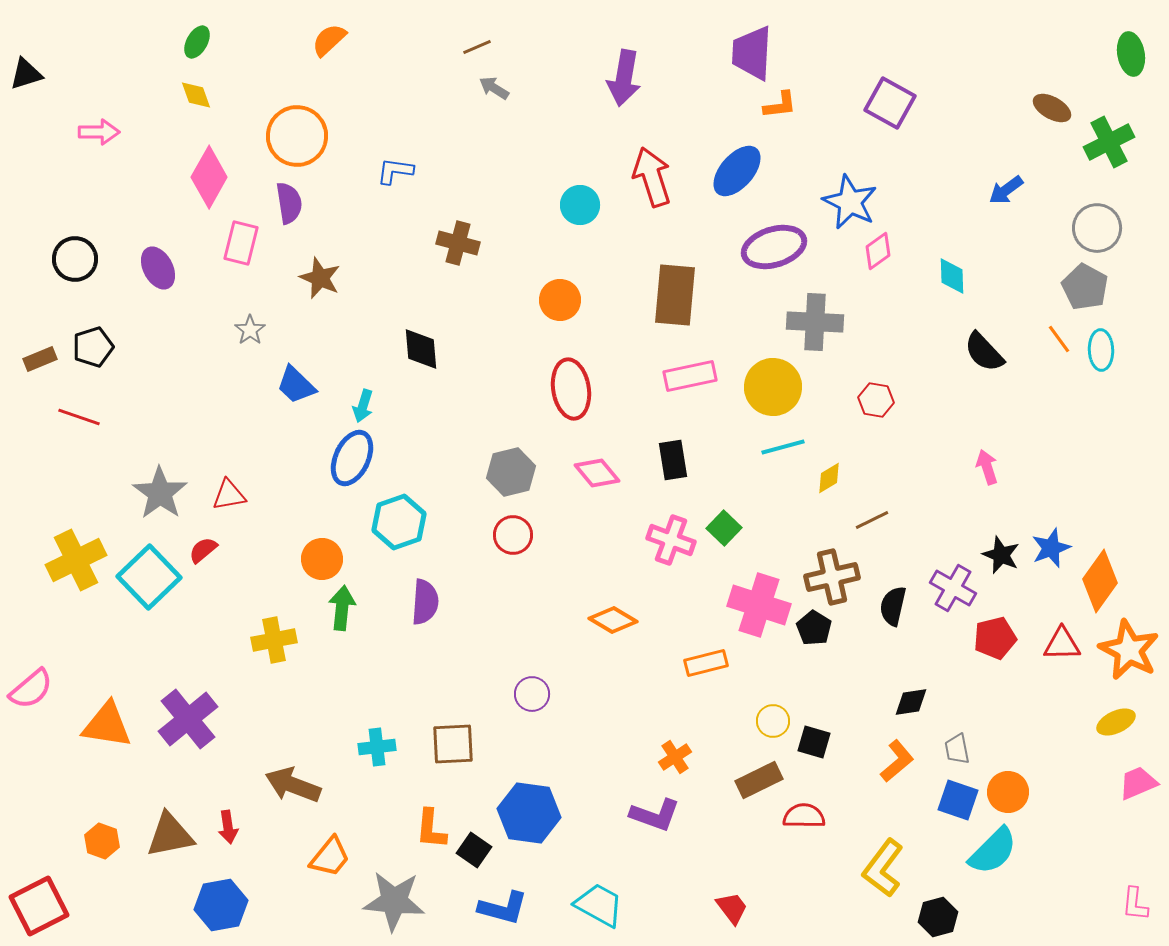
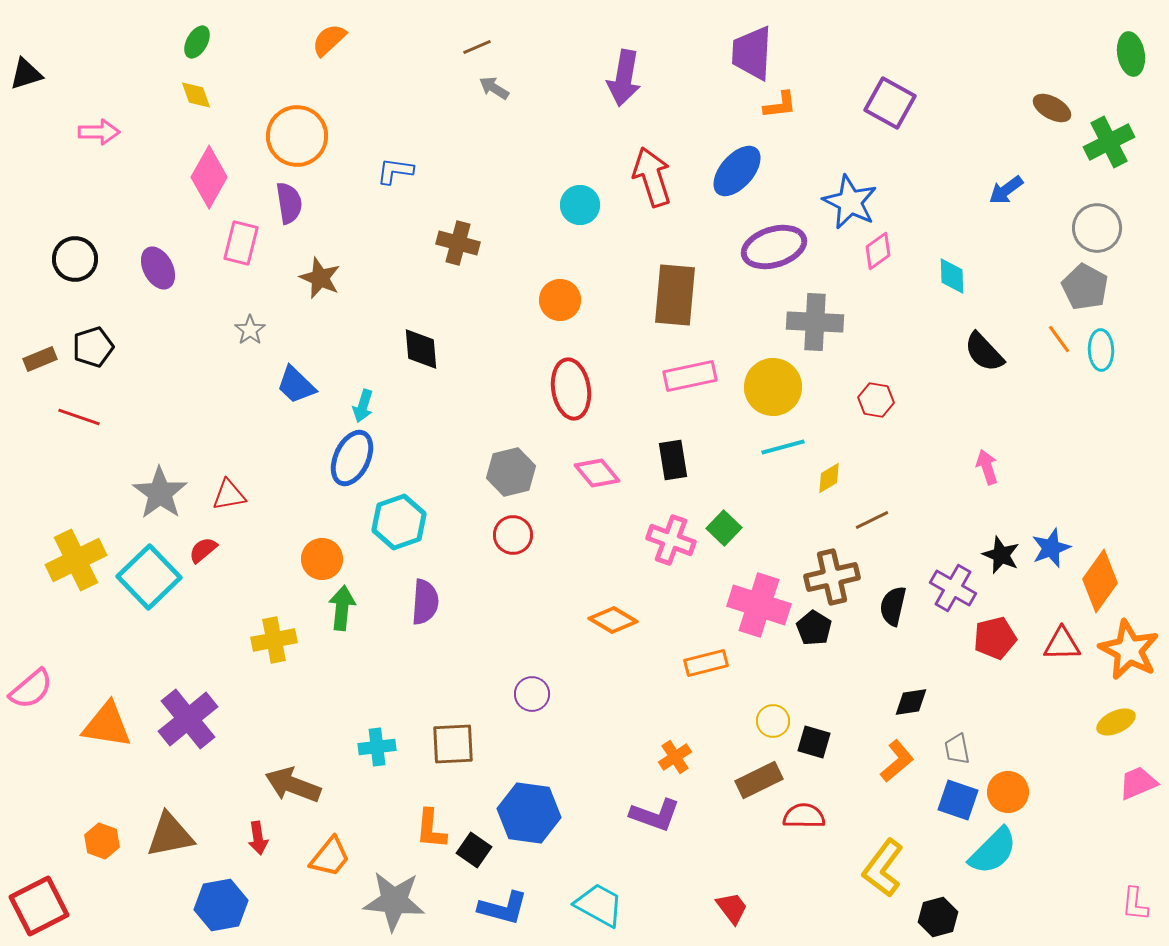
red arrow at (228, 827): moved 30 px right, 11 px down
